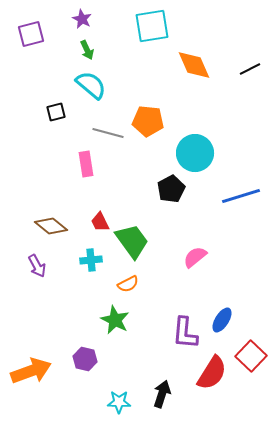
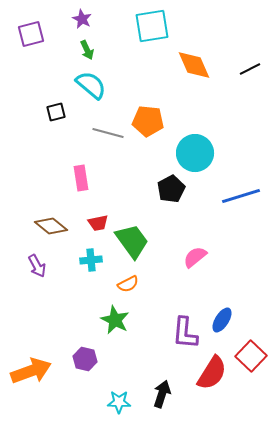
pink rectangle: moved 5 px left, 14 px down
red trapezoid: moved 2 px left, 1 px down; rotated 75 degrees counterclockwise
